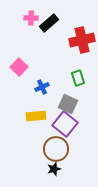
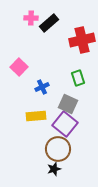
brown circle: moved 2 px right
